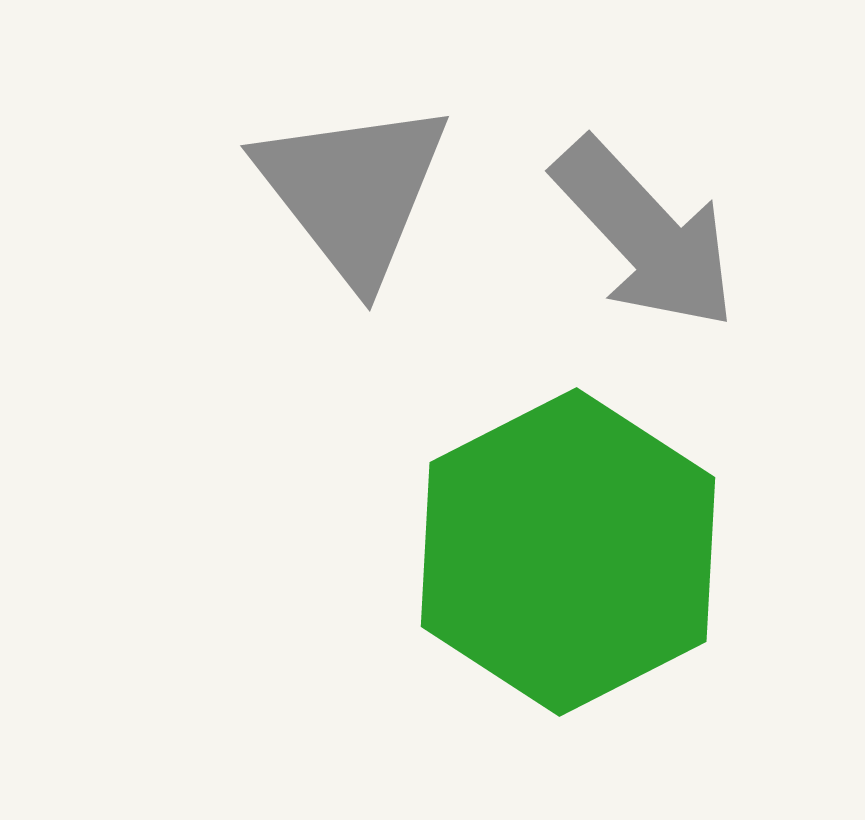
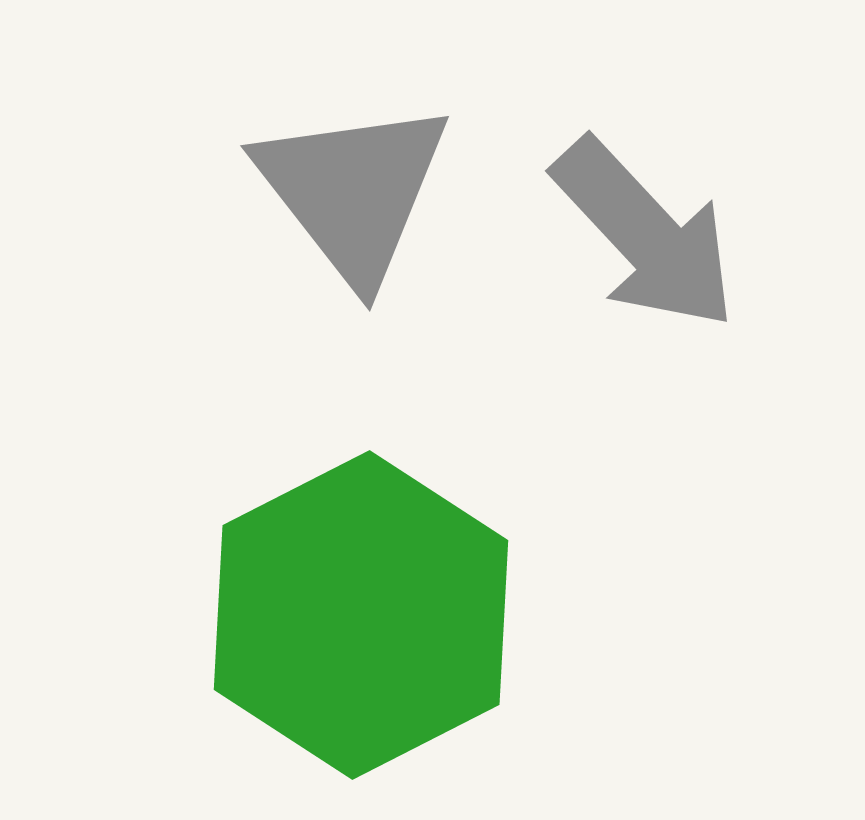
green hexagon: moved 207 px left, 63 px down
